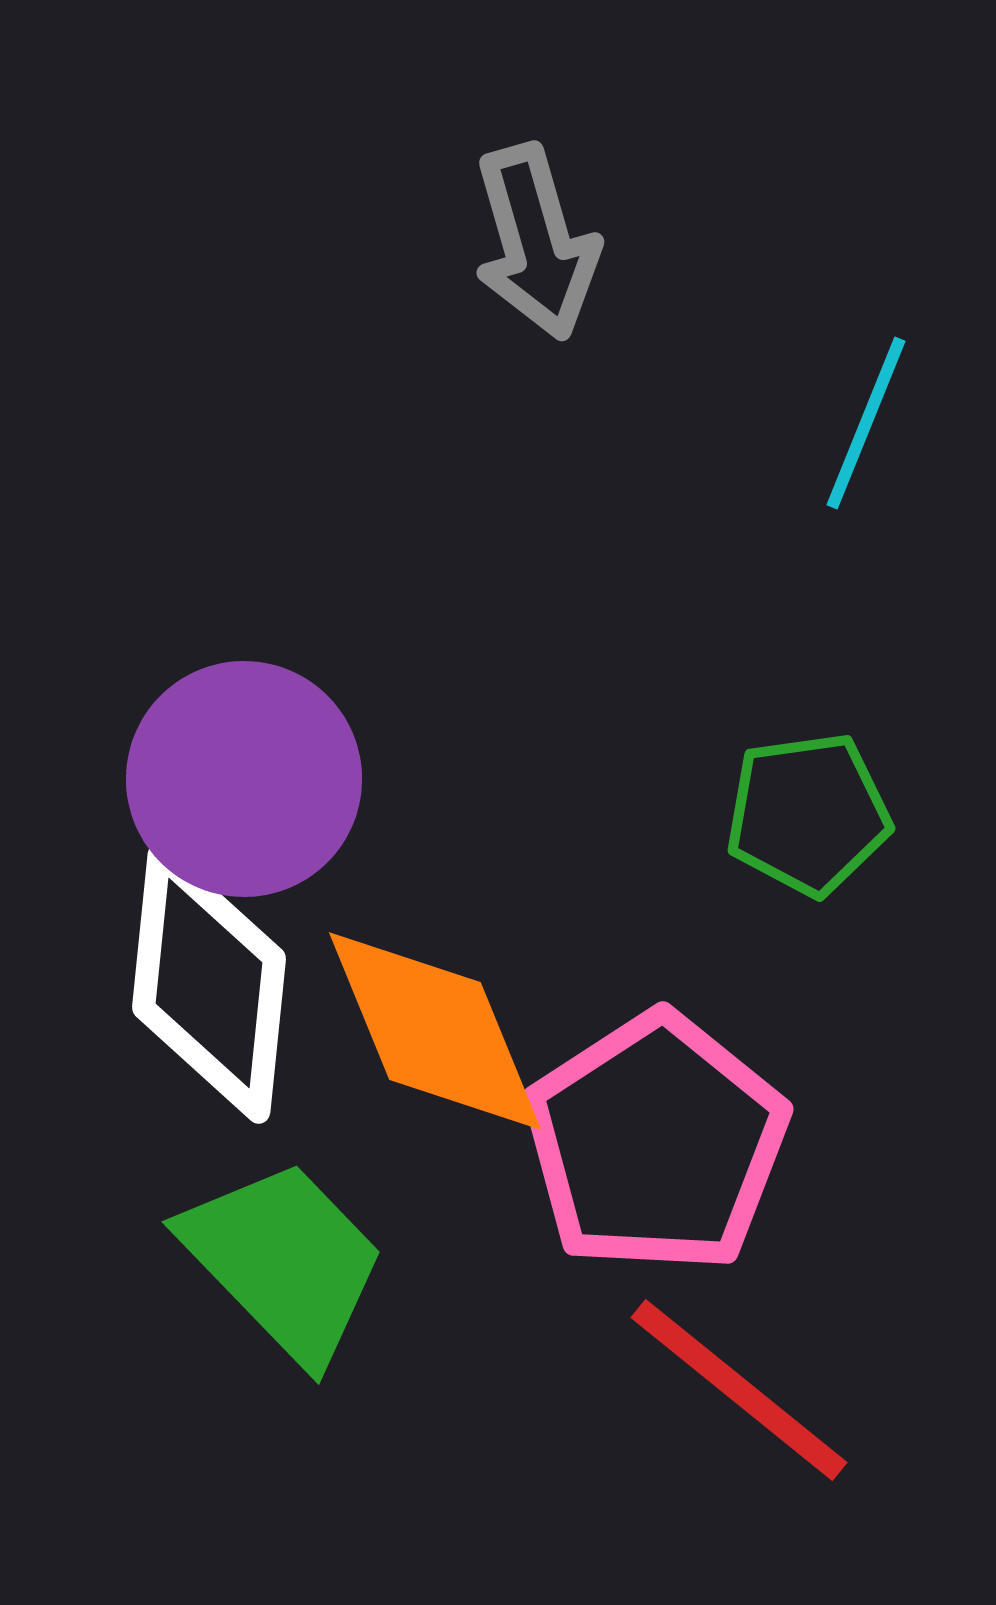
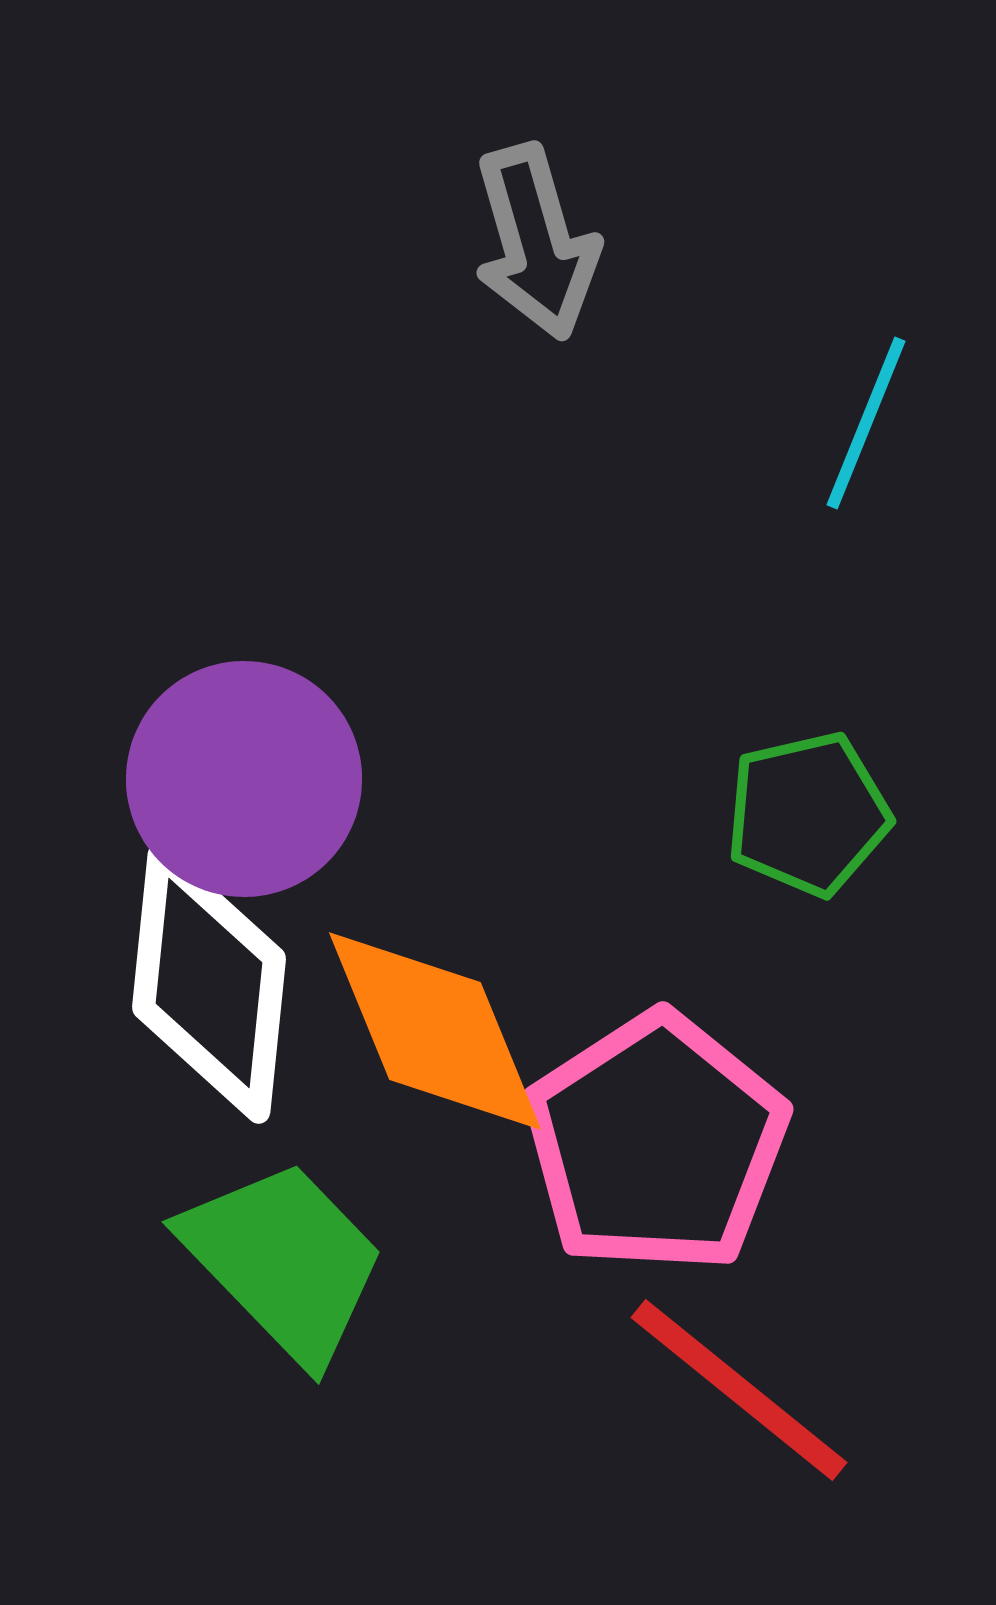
green pentagon: rotated 5 degrees counterclockwise
